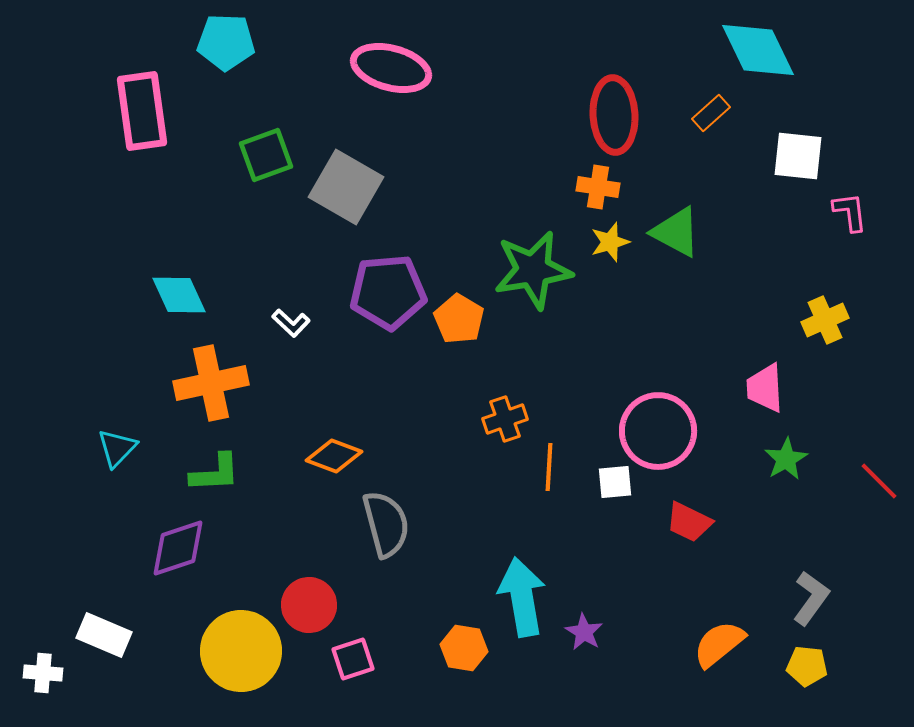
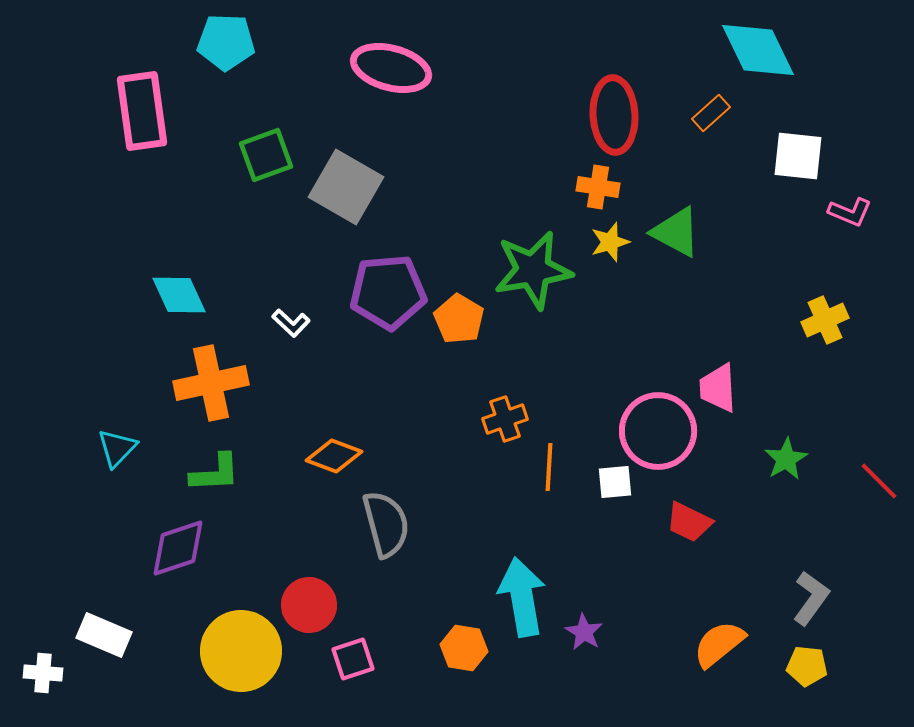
pink L-shape at (850, 212): rotated 120 degrees clockwise
pink trapezoid at (765, 388): moved 47 px left
